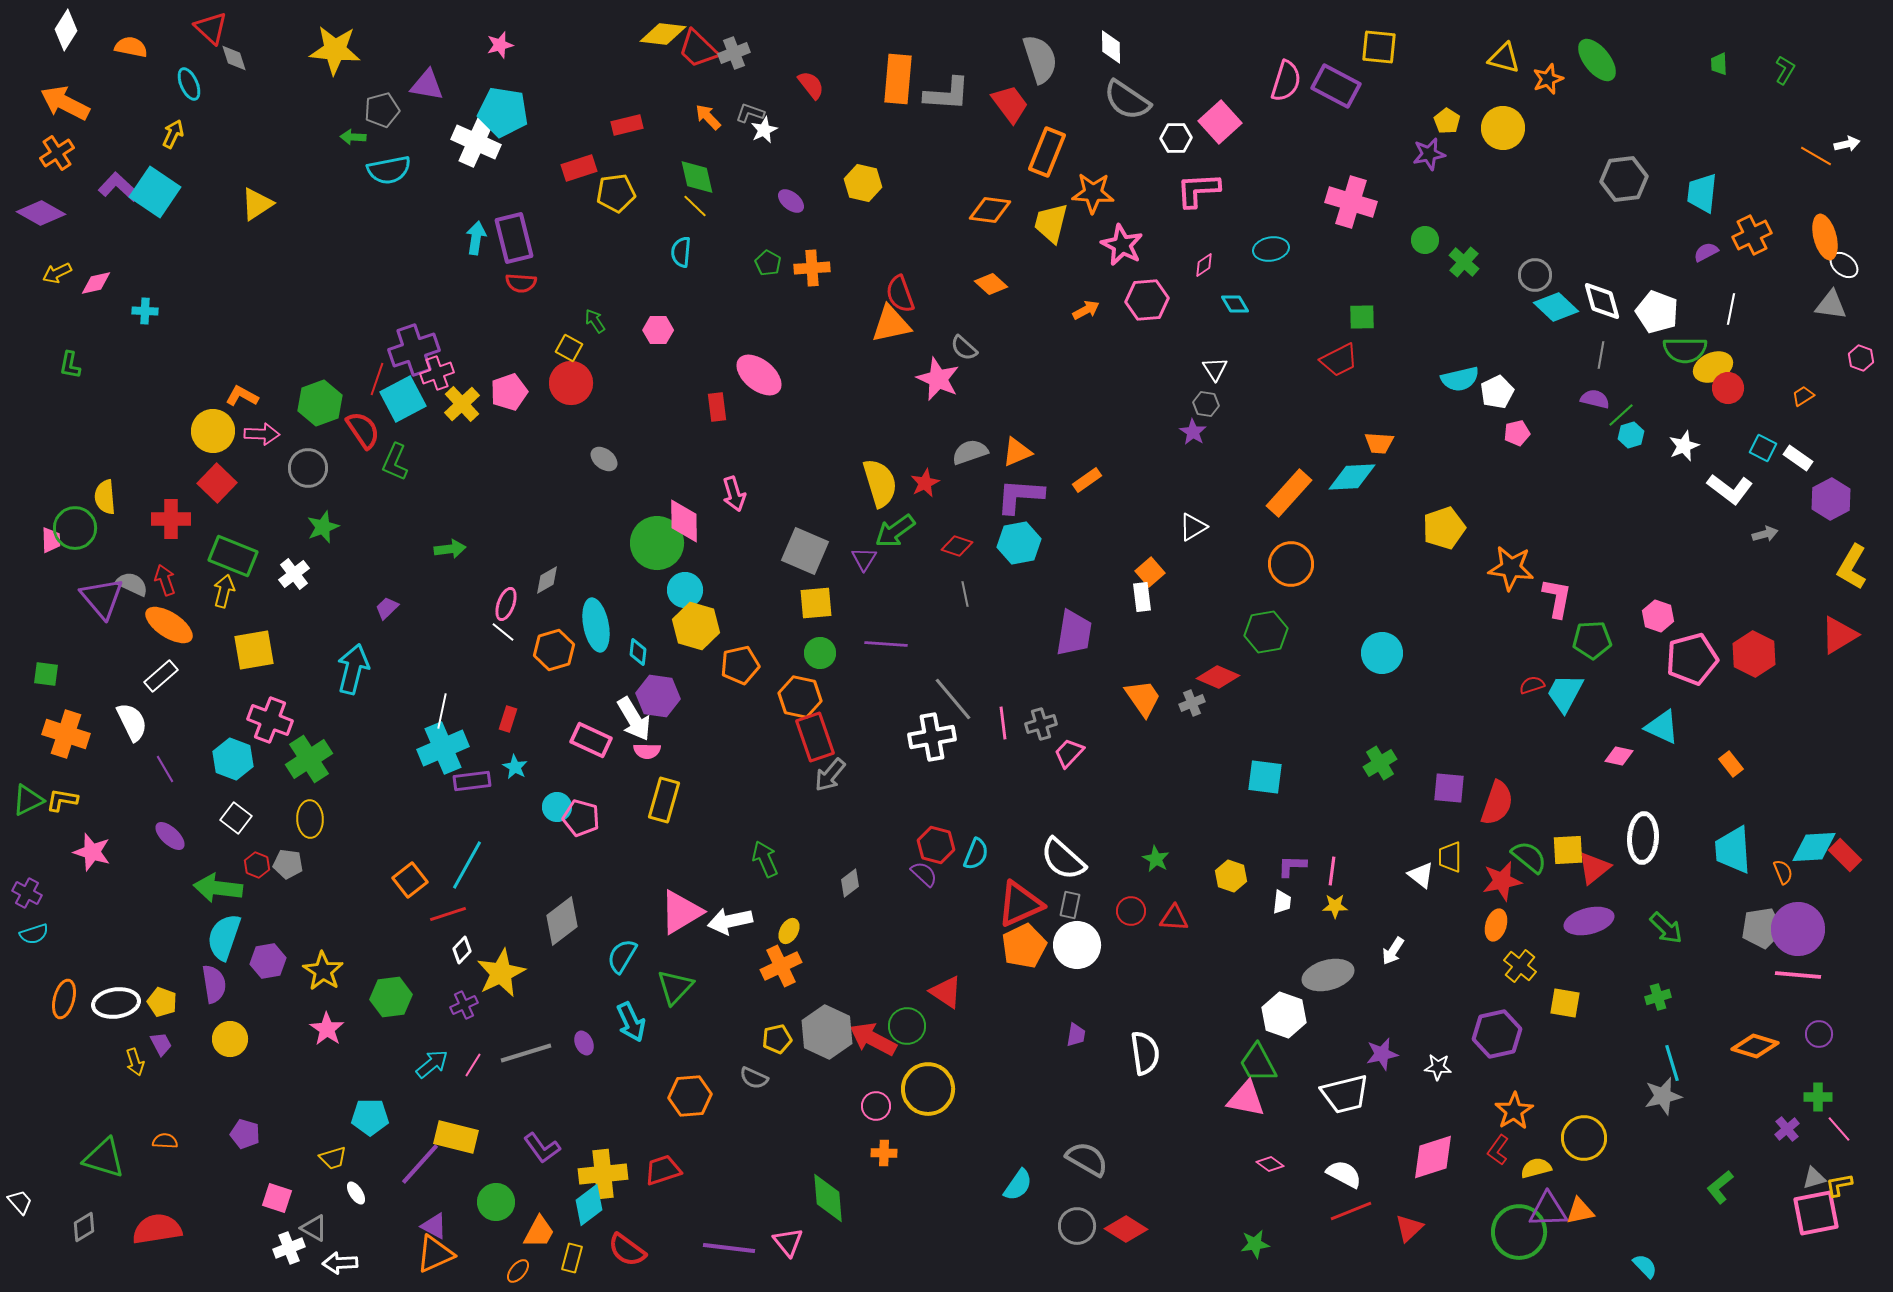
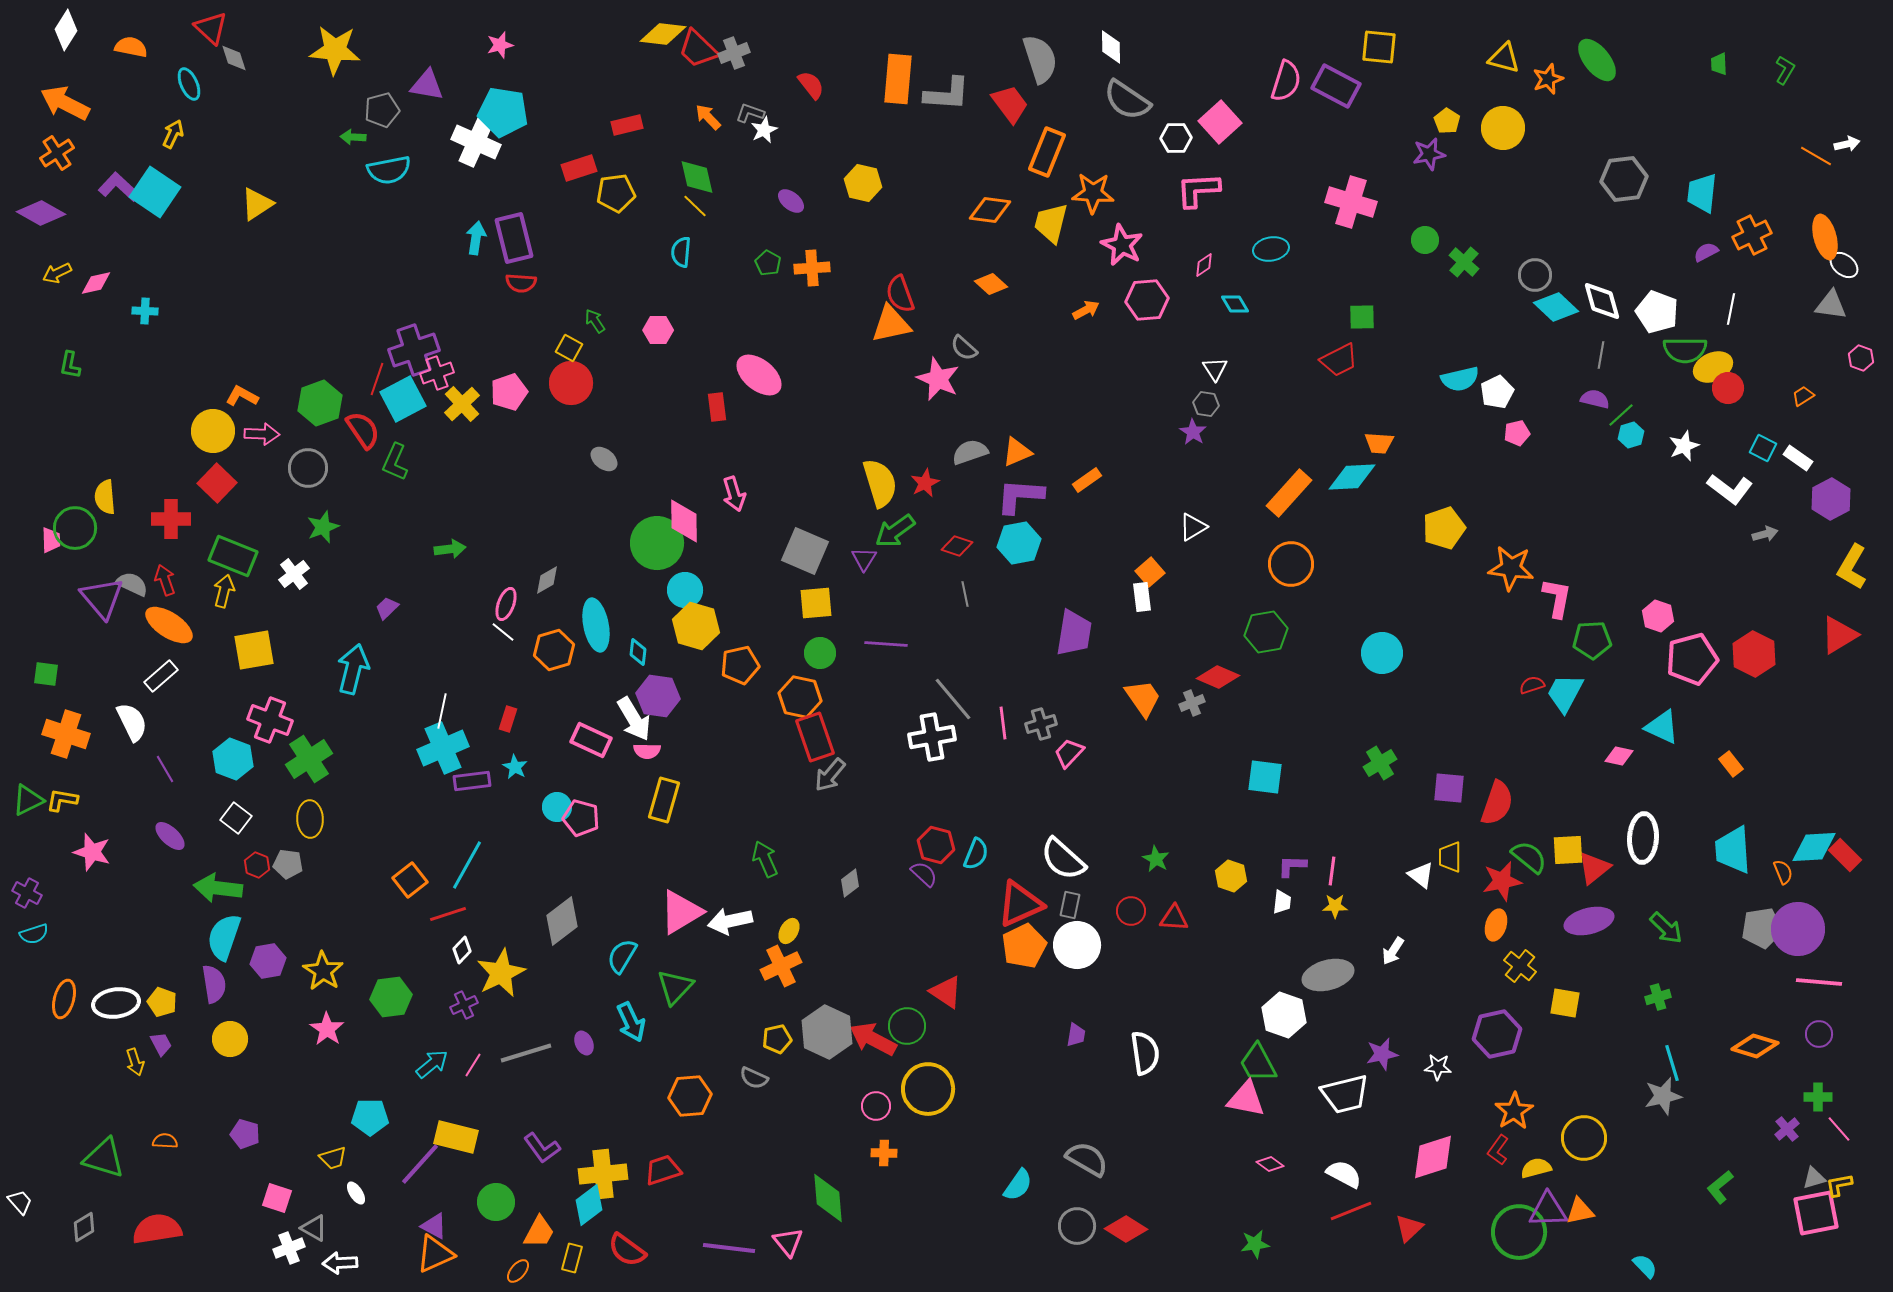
pink line at (1798, 975): moved 21 px right, 7 px down
